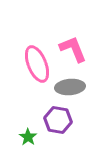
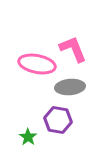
pink ellipse: rotated 57 degrees counterclockwise
